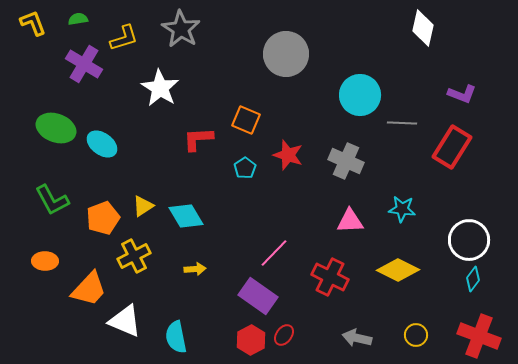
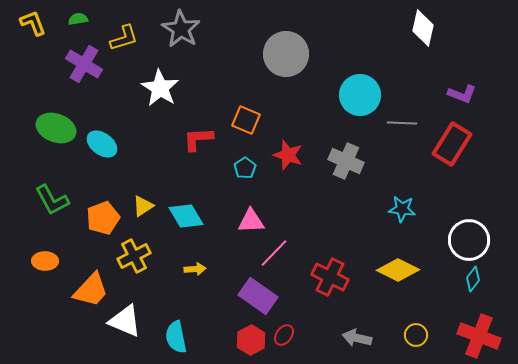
red rectangle at (452, 147): moved 3 px up
pink triangle at (350, 221): moved 99 px left
orange trapezoid at (89, 289): moved 2 px right, 1 px down
